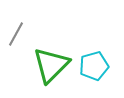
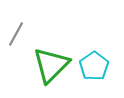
cyan pentagon: rotated 20 degrees counterclockwise
